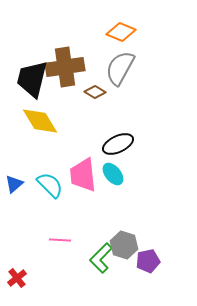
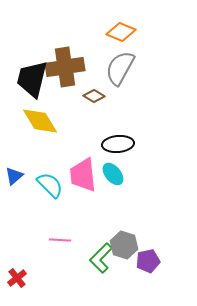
brown diamond: moved 1 px left, 4 px down
black ellipse: rotated 20 degrees clockwise
blue triangle: moved 8 px up
